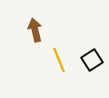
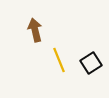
black square: moved 1 px left, 3 px down
